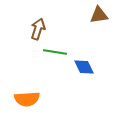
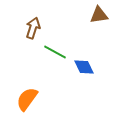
brown arrow: moved 5 px left, 1 px up
green line: rotated 20 degrees clockwise
orange semicircle: rotated 130 degrees clockwise
